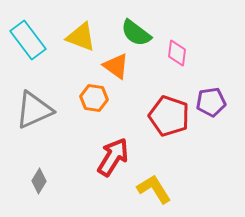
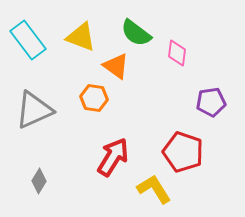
red pentagon: moved 14 px right, 36 px down
